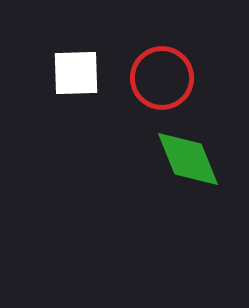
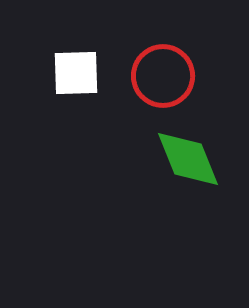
red circle: moved 1 px right, 2 px up
